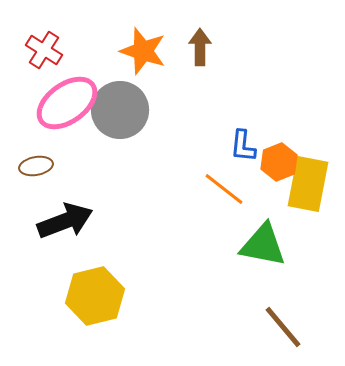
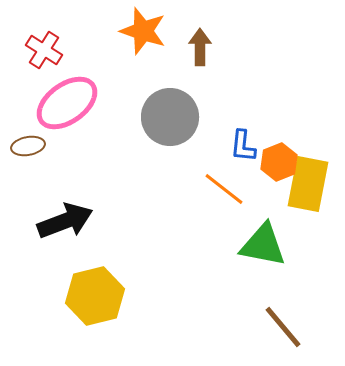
orange star: moved 20 px up
gray circle: moved 50 px right, 7 px down
brown ellipse: moved 8 px left, 20 px up
